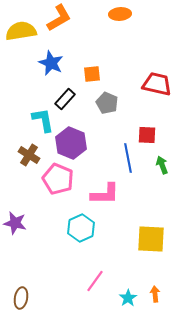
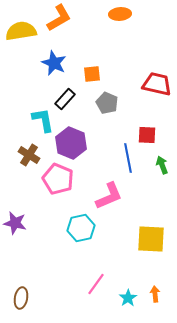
blue star: moved 3 px right
pink L-shape: moved 4 px right, 2 px down; rotated 24 degrees counterclockwise
cyan hexagon: rotated 12 degrees clockwise
pink line: moved 1 px right, 3 px down
